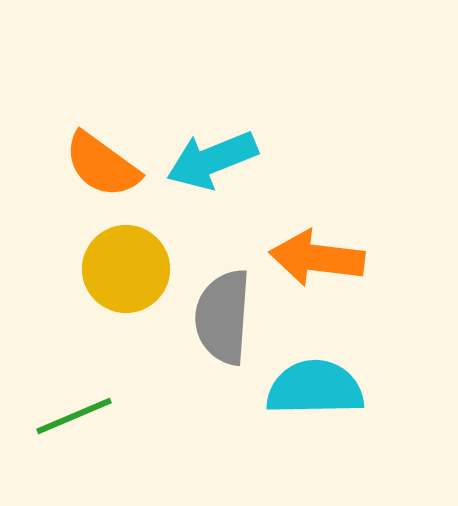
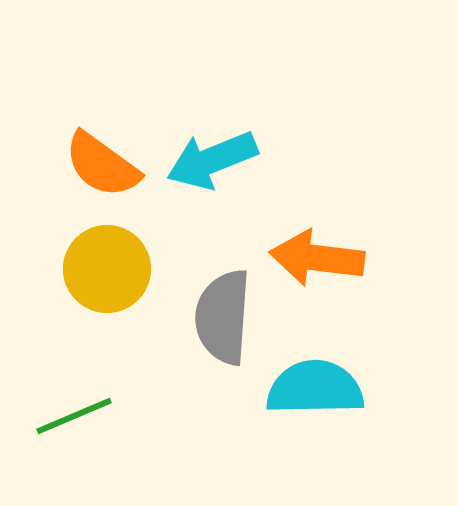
yellow circle: moved 19 px left
